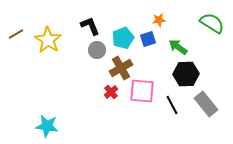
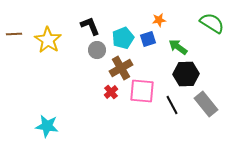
brown line: moved 2 px left; rotated 28 degrees clockwise
